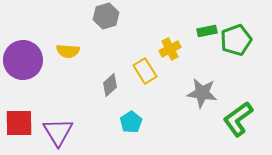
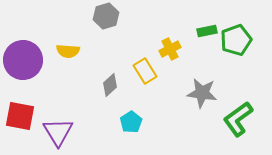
red square: moved 1 px right, 7 px up; rotated 12 degrees clockwise
